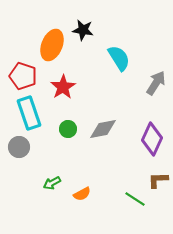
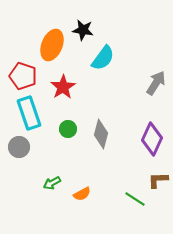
cyan semicircle: moved 16 px left; rotated 68 degrees clockwise
gray diamond: moved 2 px left, 5 px down; rotated 64 degrees counterclockwise
